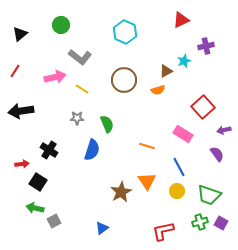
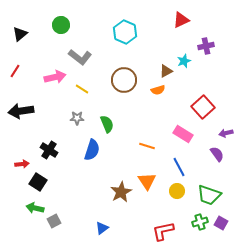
purple arrow: moved 2 px right, 3 px down
